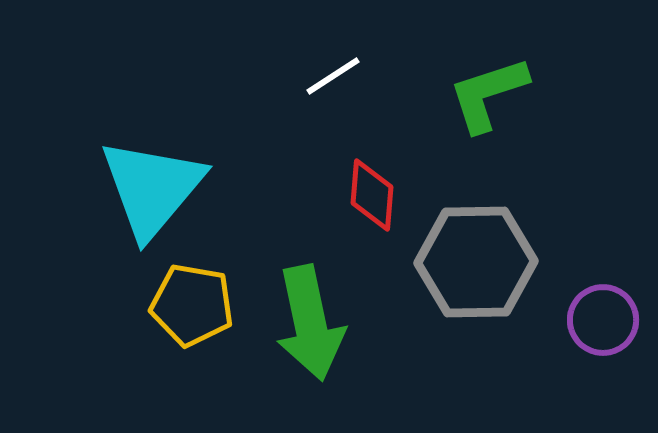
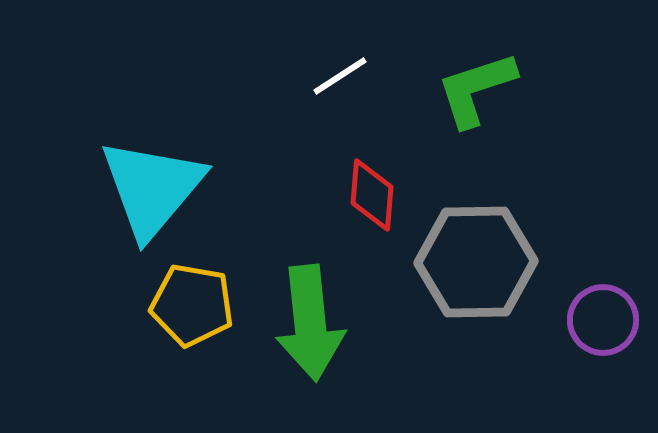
white line: moved 7 px right
green L-shape: moved 12 px left, 5 px up
green arrow: rotated 6 degrees clockwise
